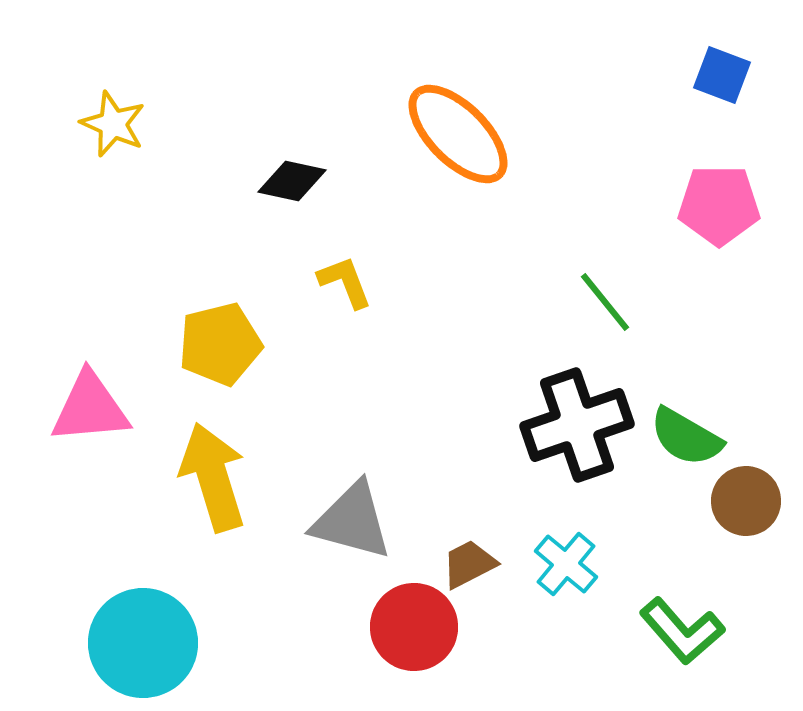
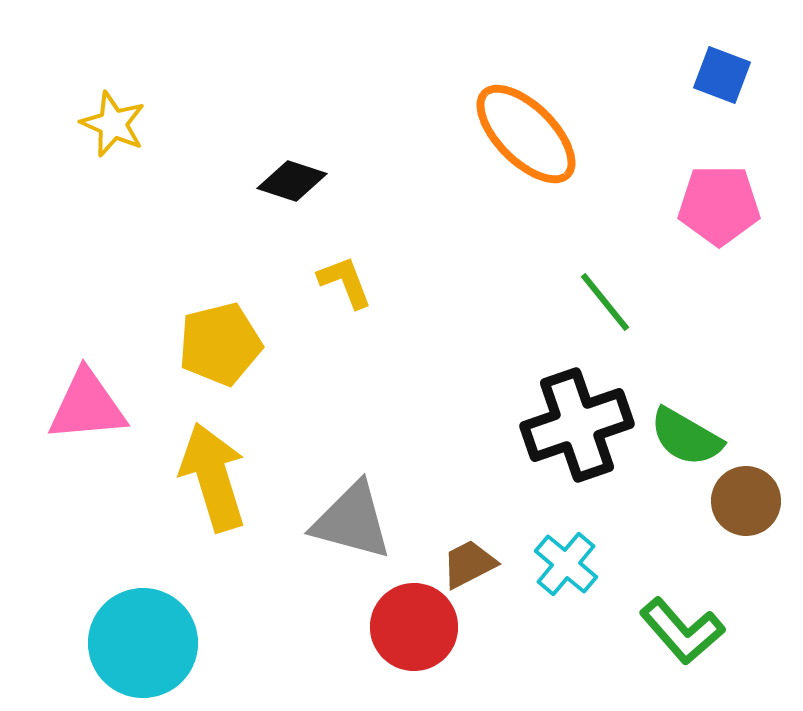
orange ellipse: moved 68 px right
black diamond: rotated 6 degrees clockwise
pink triangle: moved 3 px left, 2 px up
